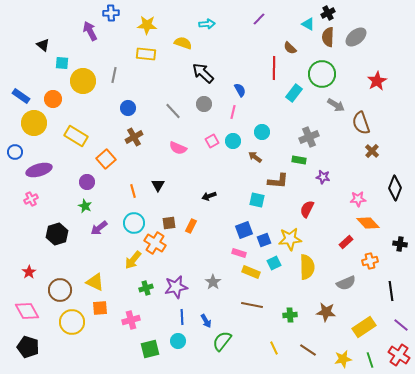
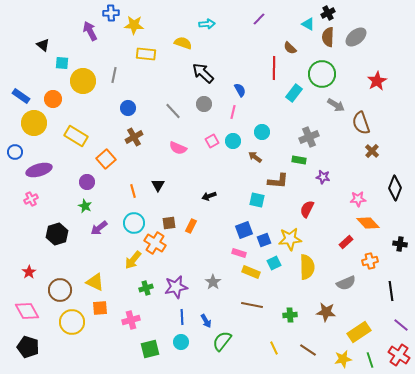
yellow star at (147, 25): moved 13 px left
yellow rectangle at (364, 327): moved 5 px left, 5 px down
cyan circle at (178, 341): moved 3 px right, 1 px down
